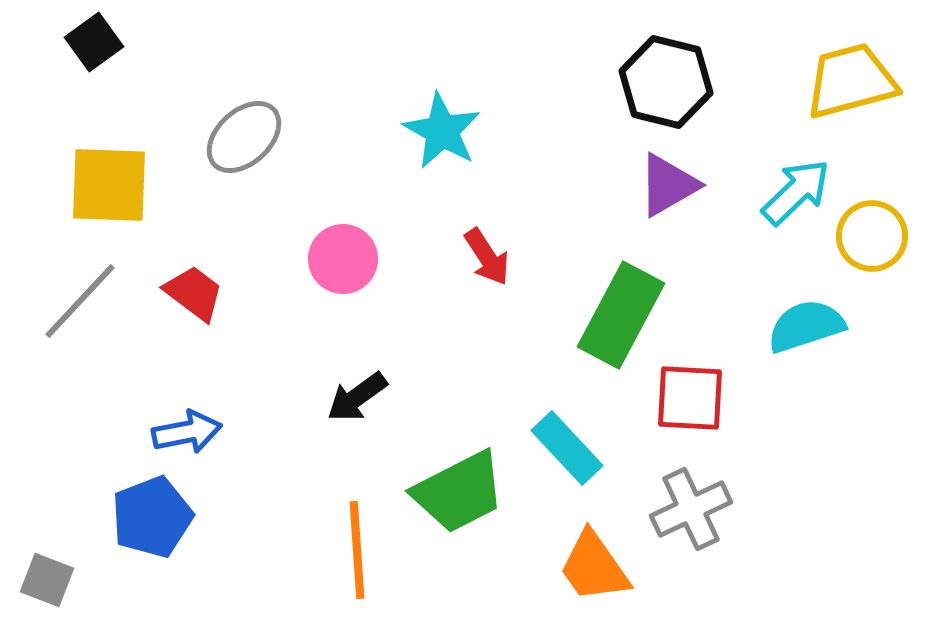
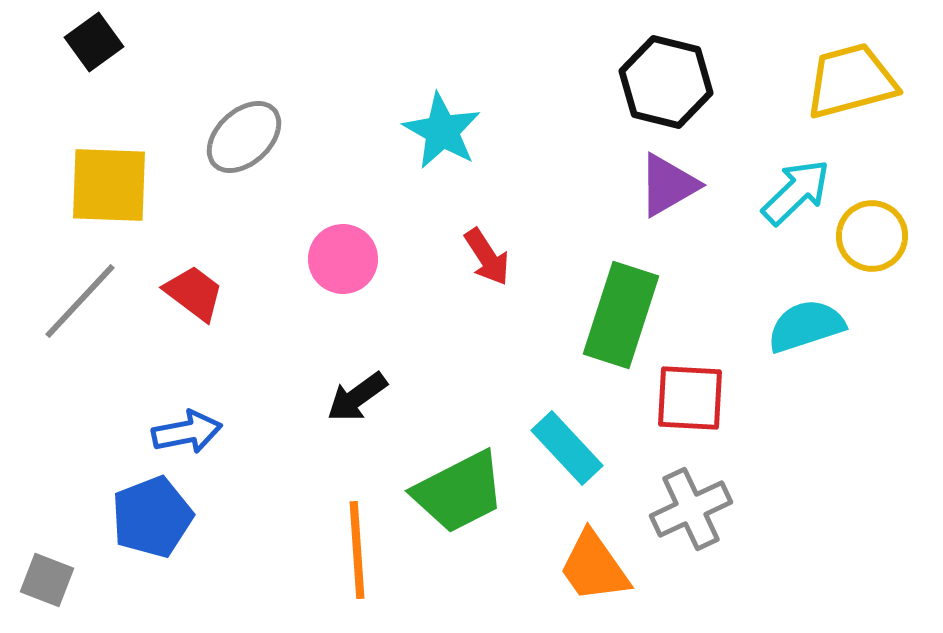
green rectangle: rotated 10 degrees counterclockwise
